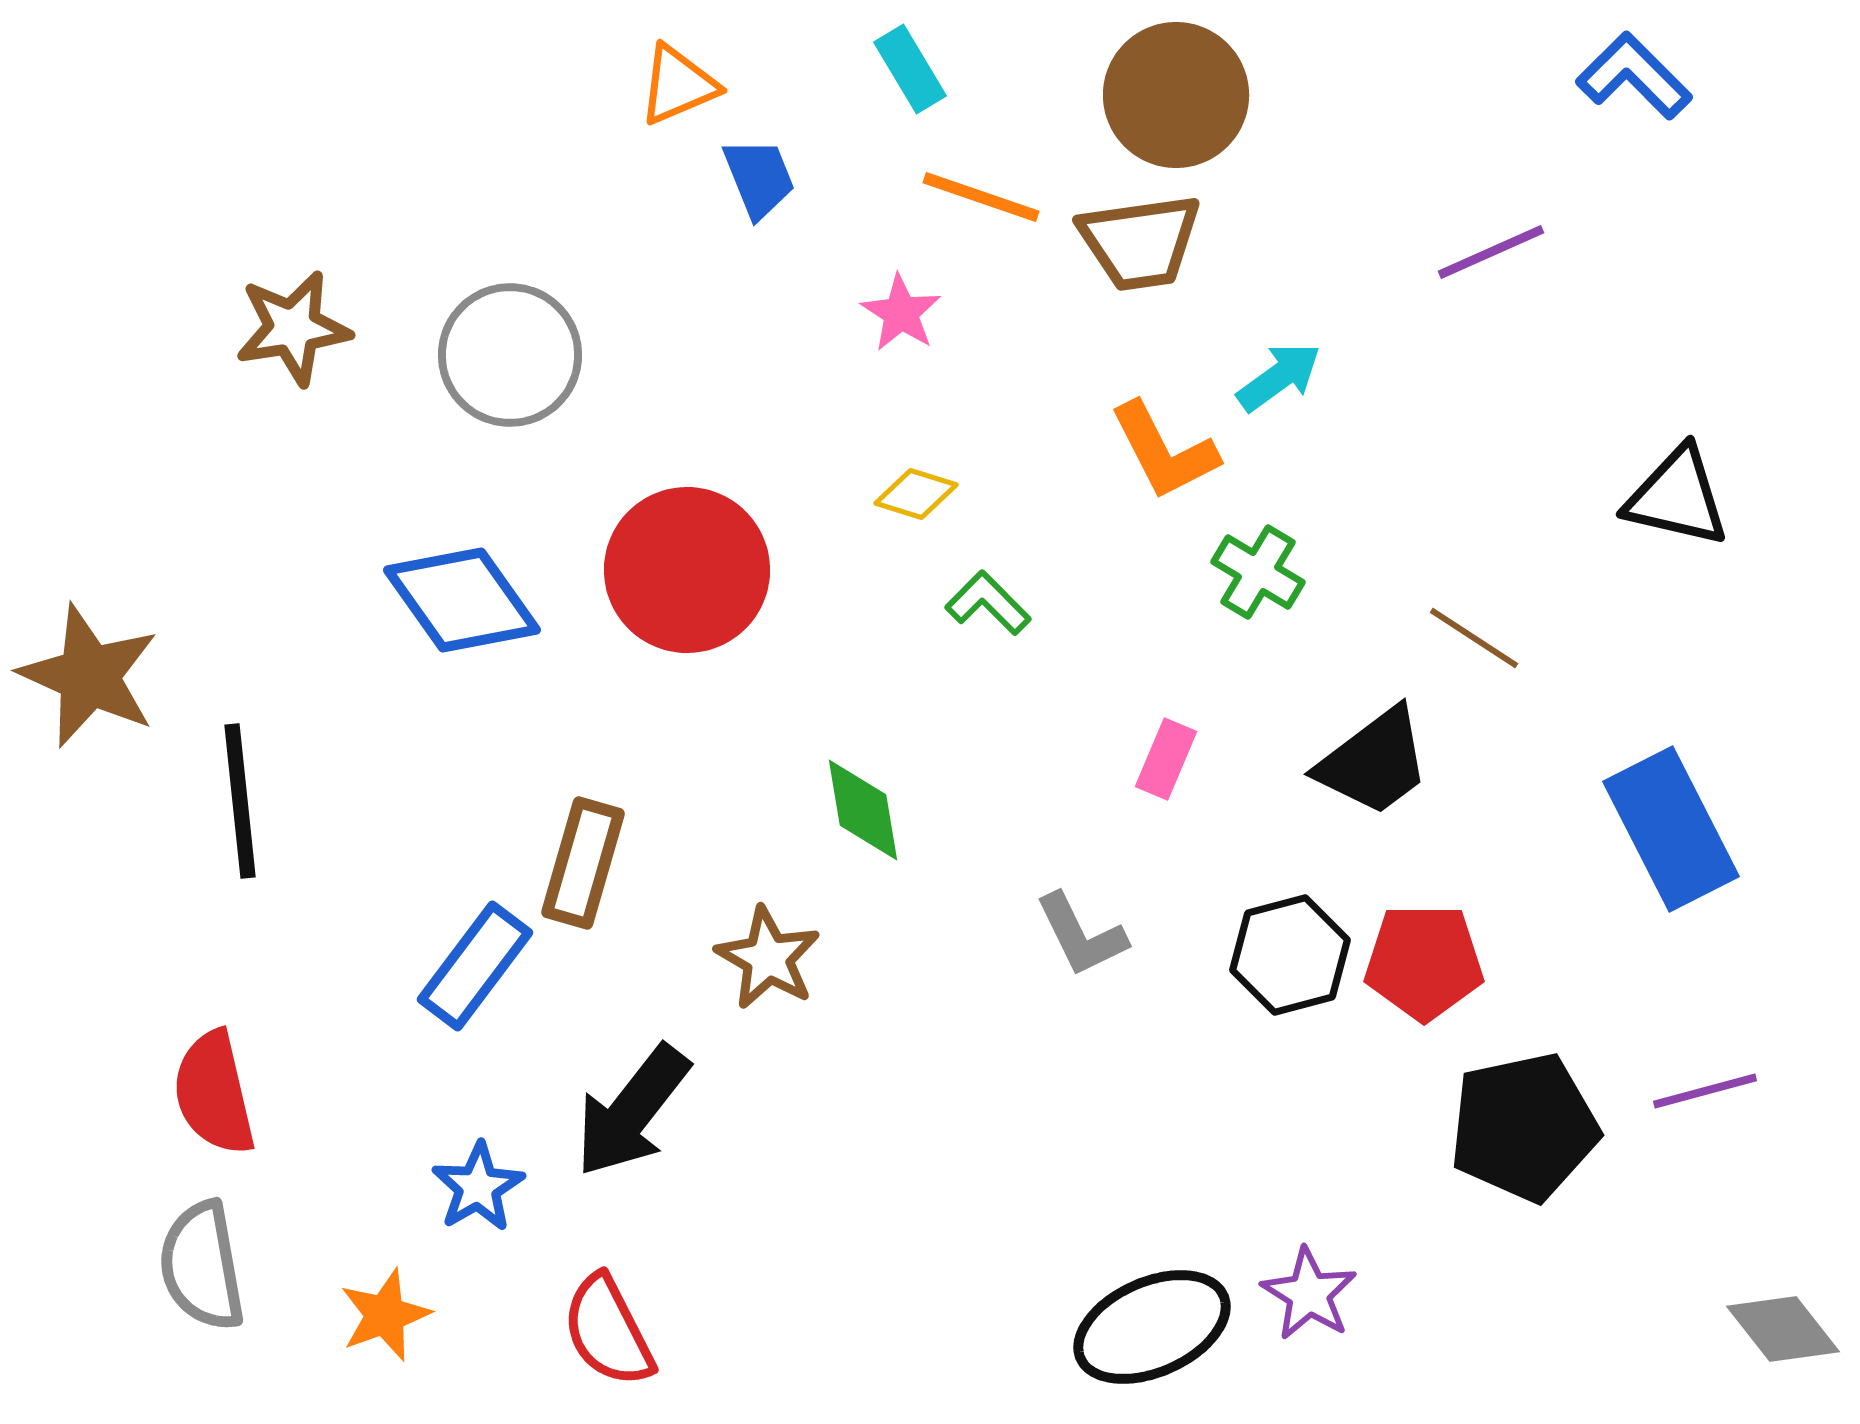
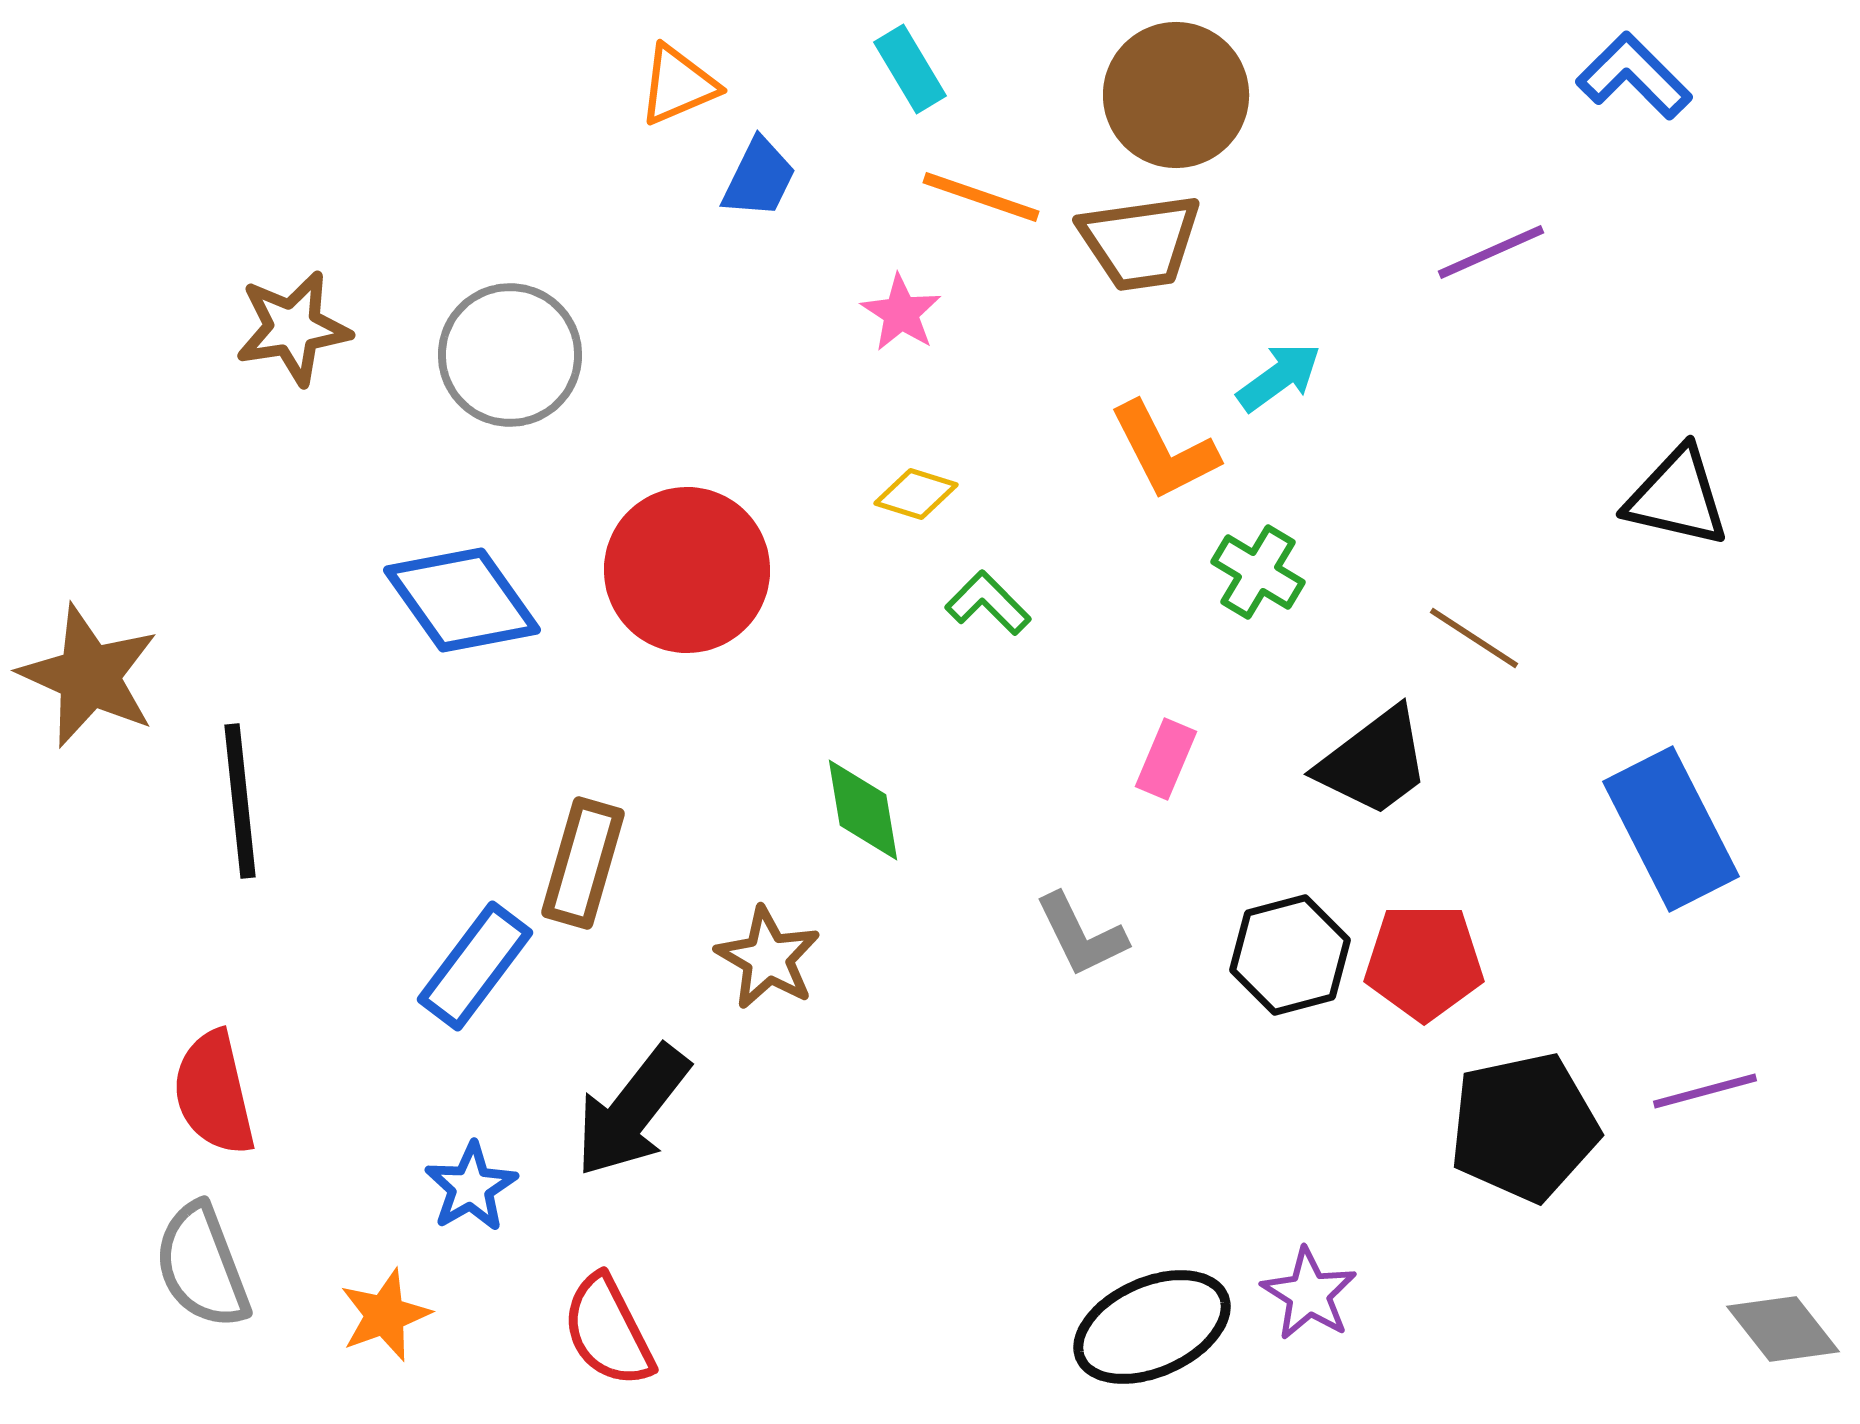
blue trapezoid at (759, 178): rotated 48 degrees clockwise
blue star at (478, 1187): moved 7 px left
gray semicircle at (202, 1266): rotated 11 degrees counterclockwise
